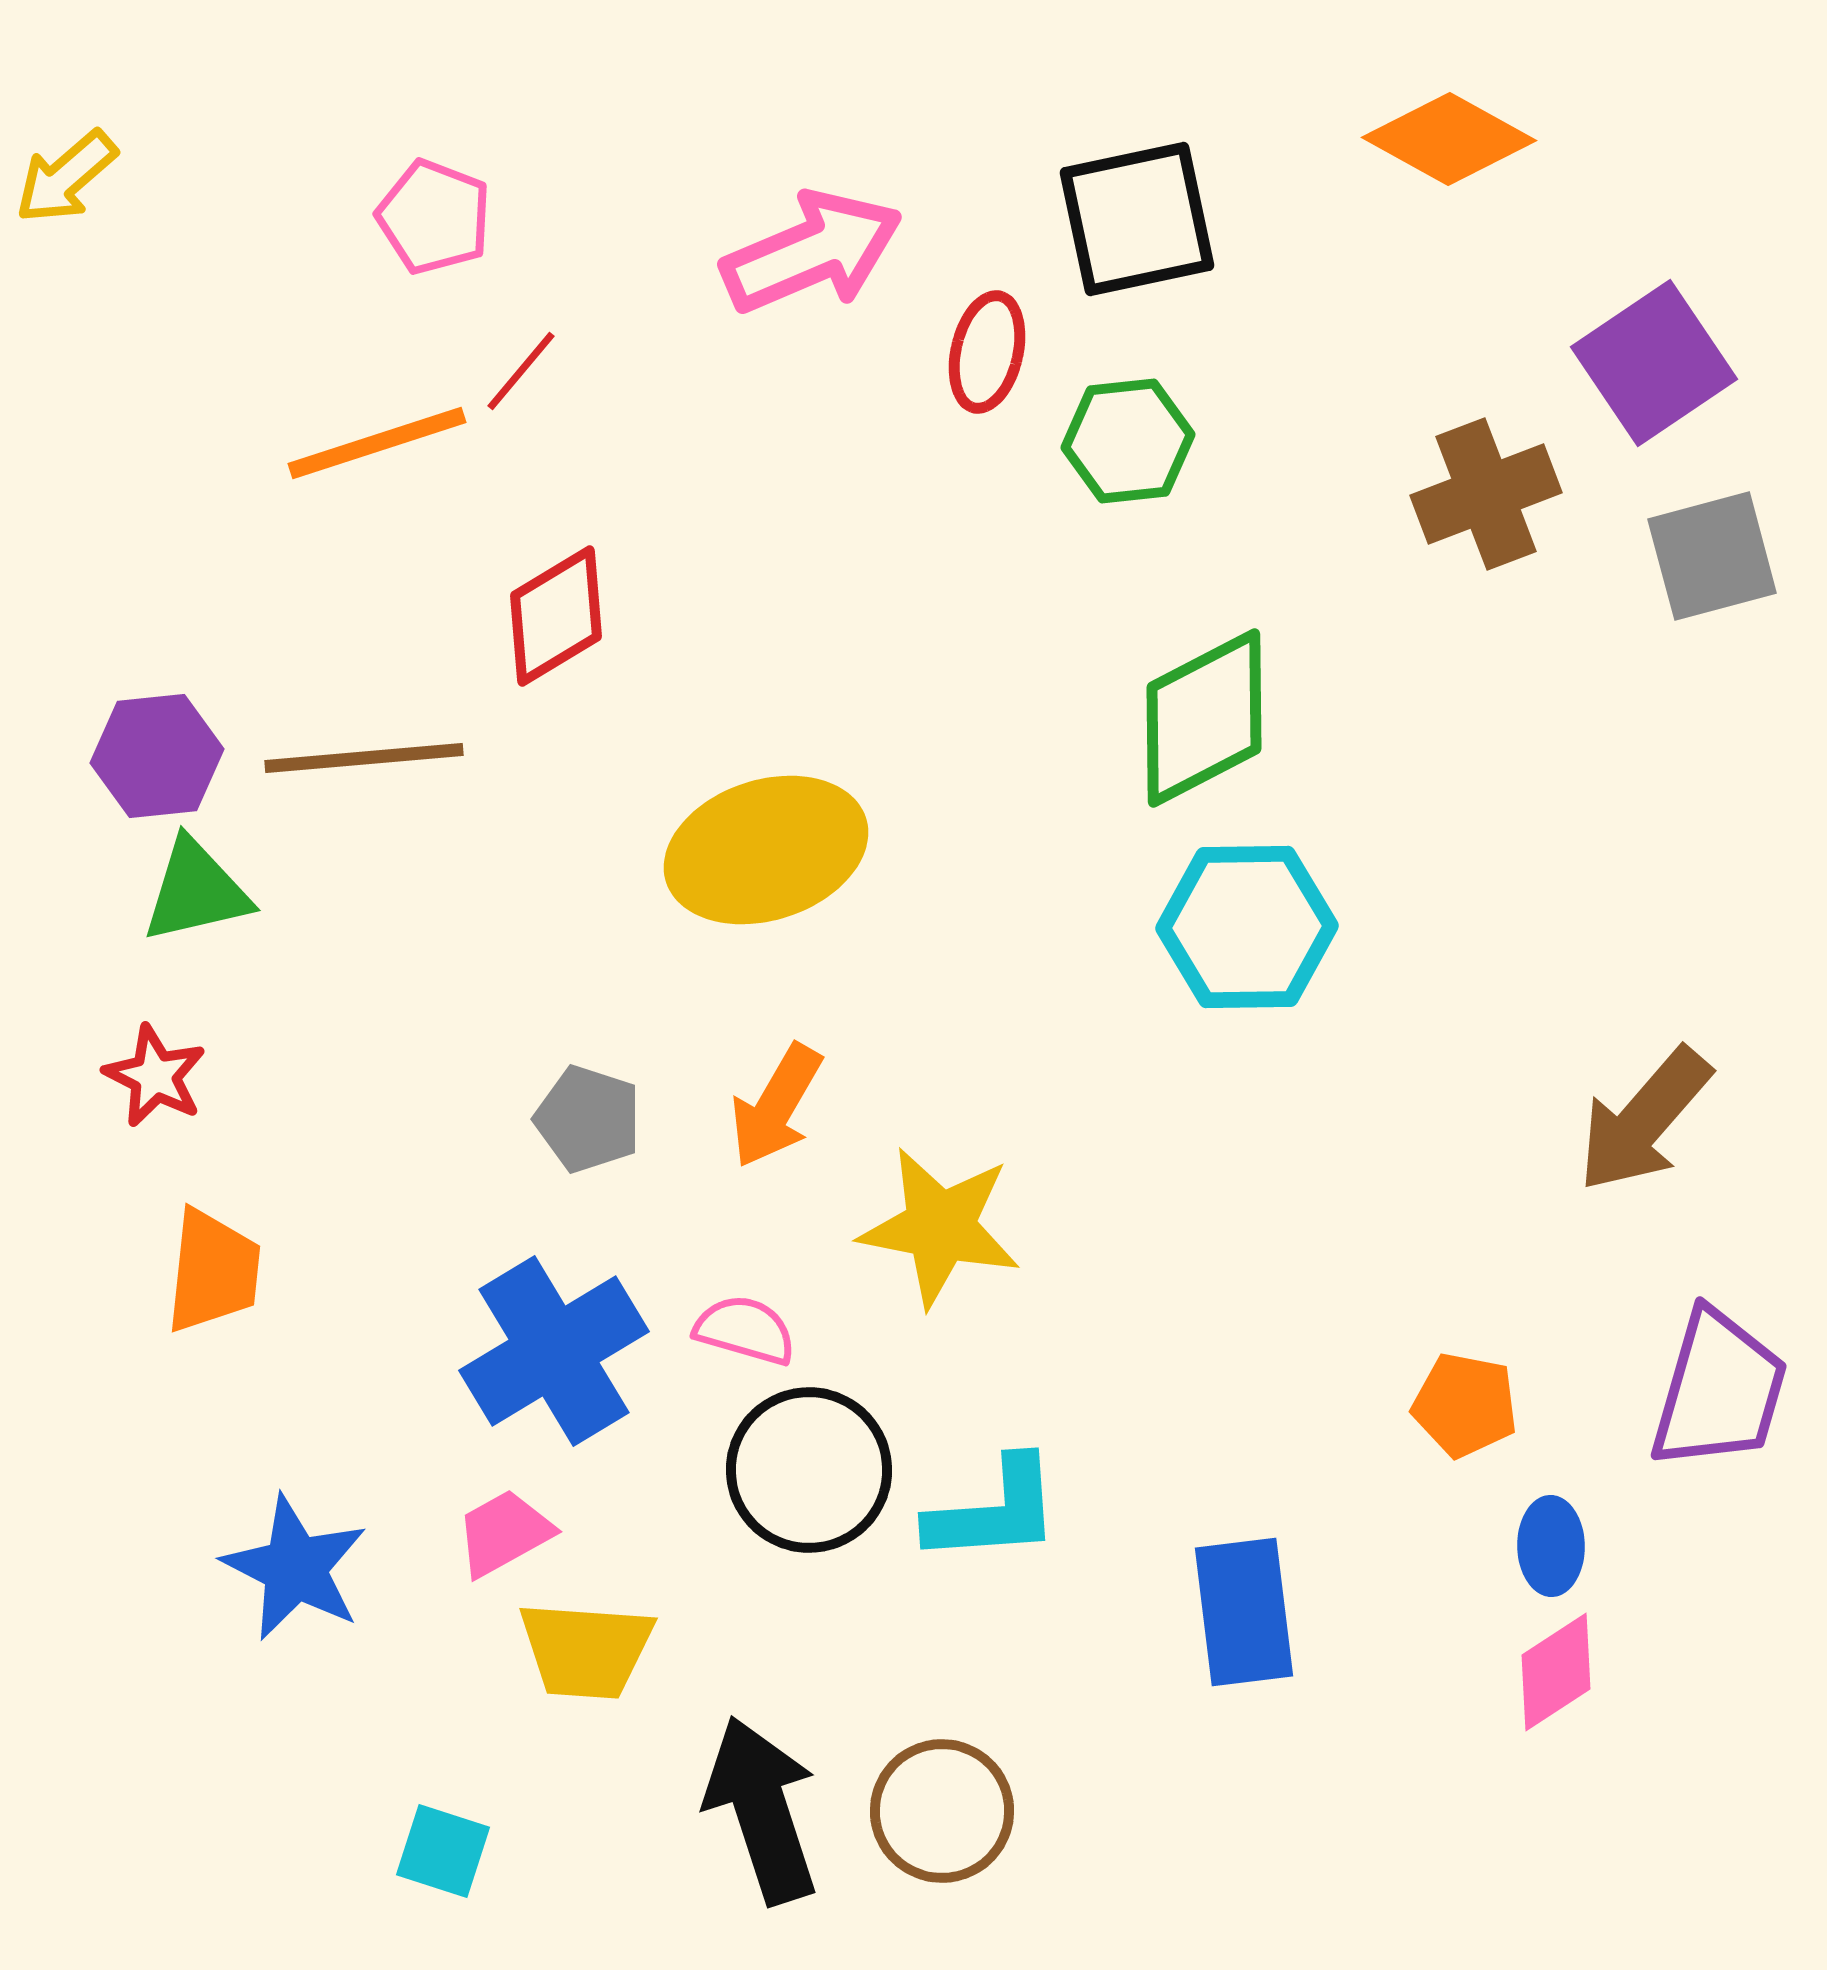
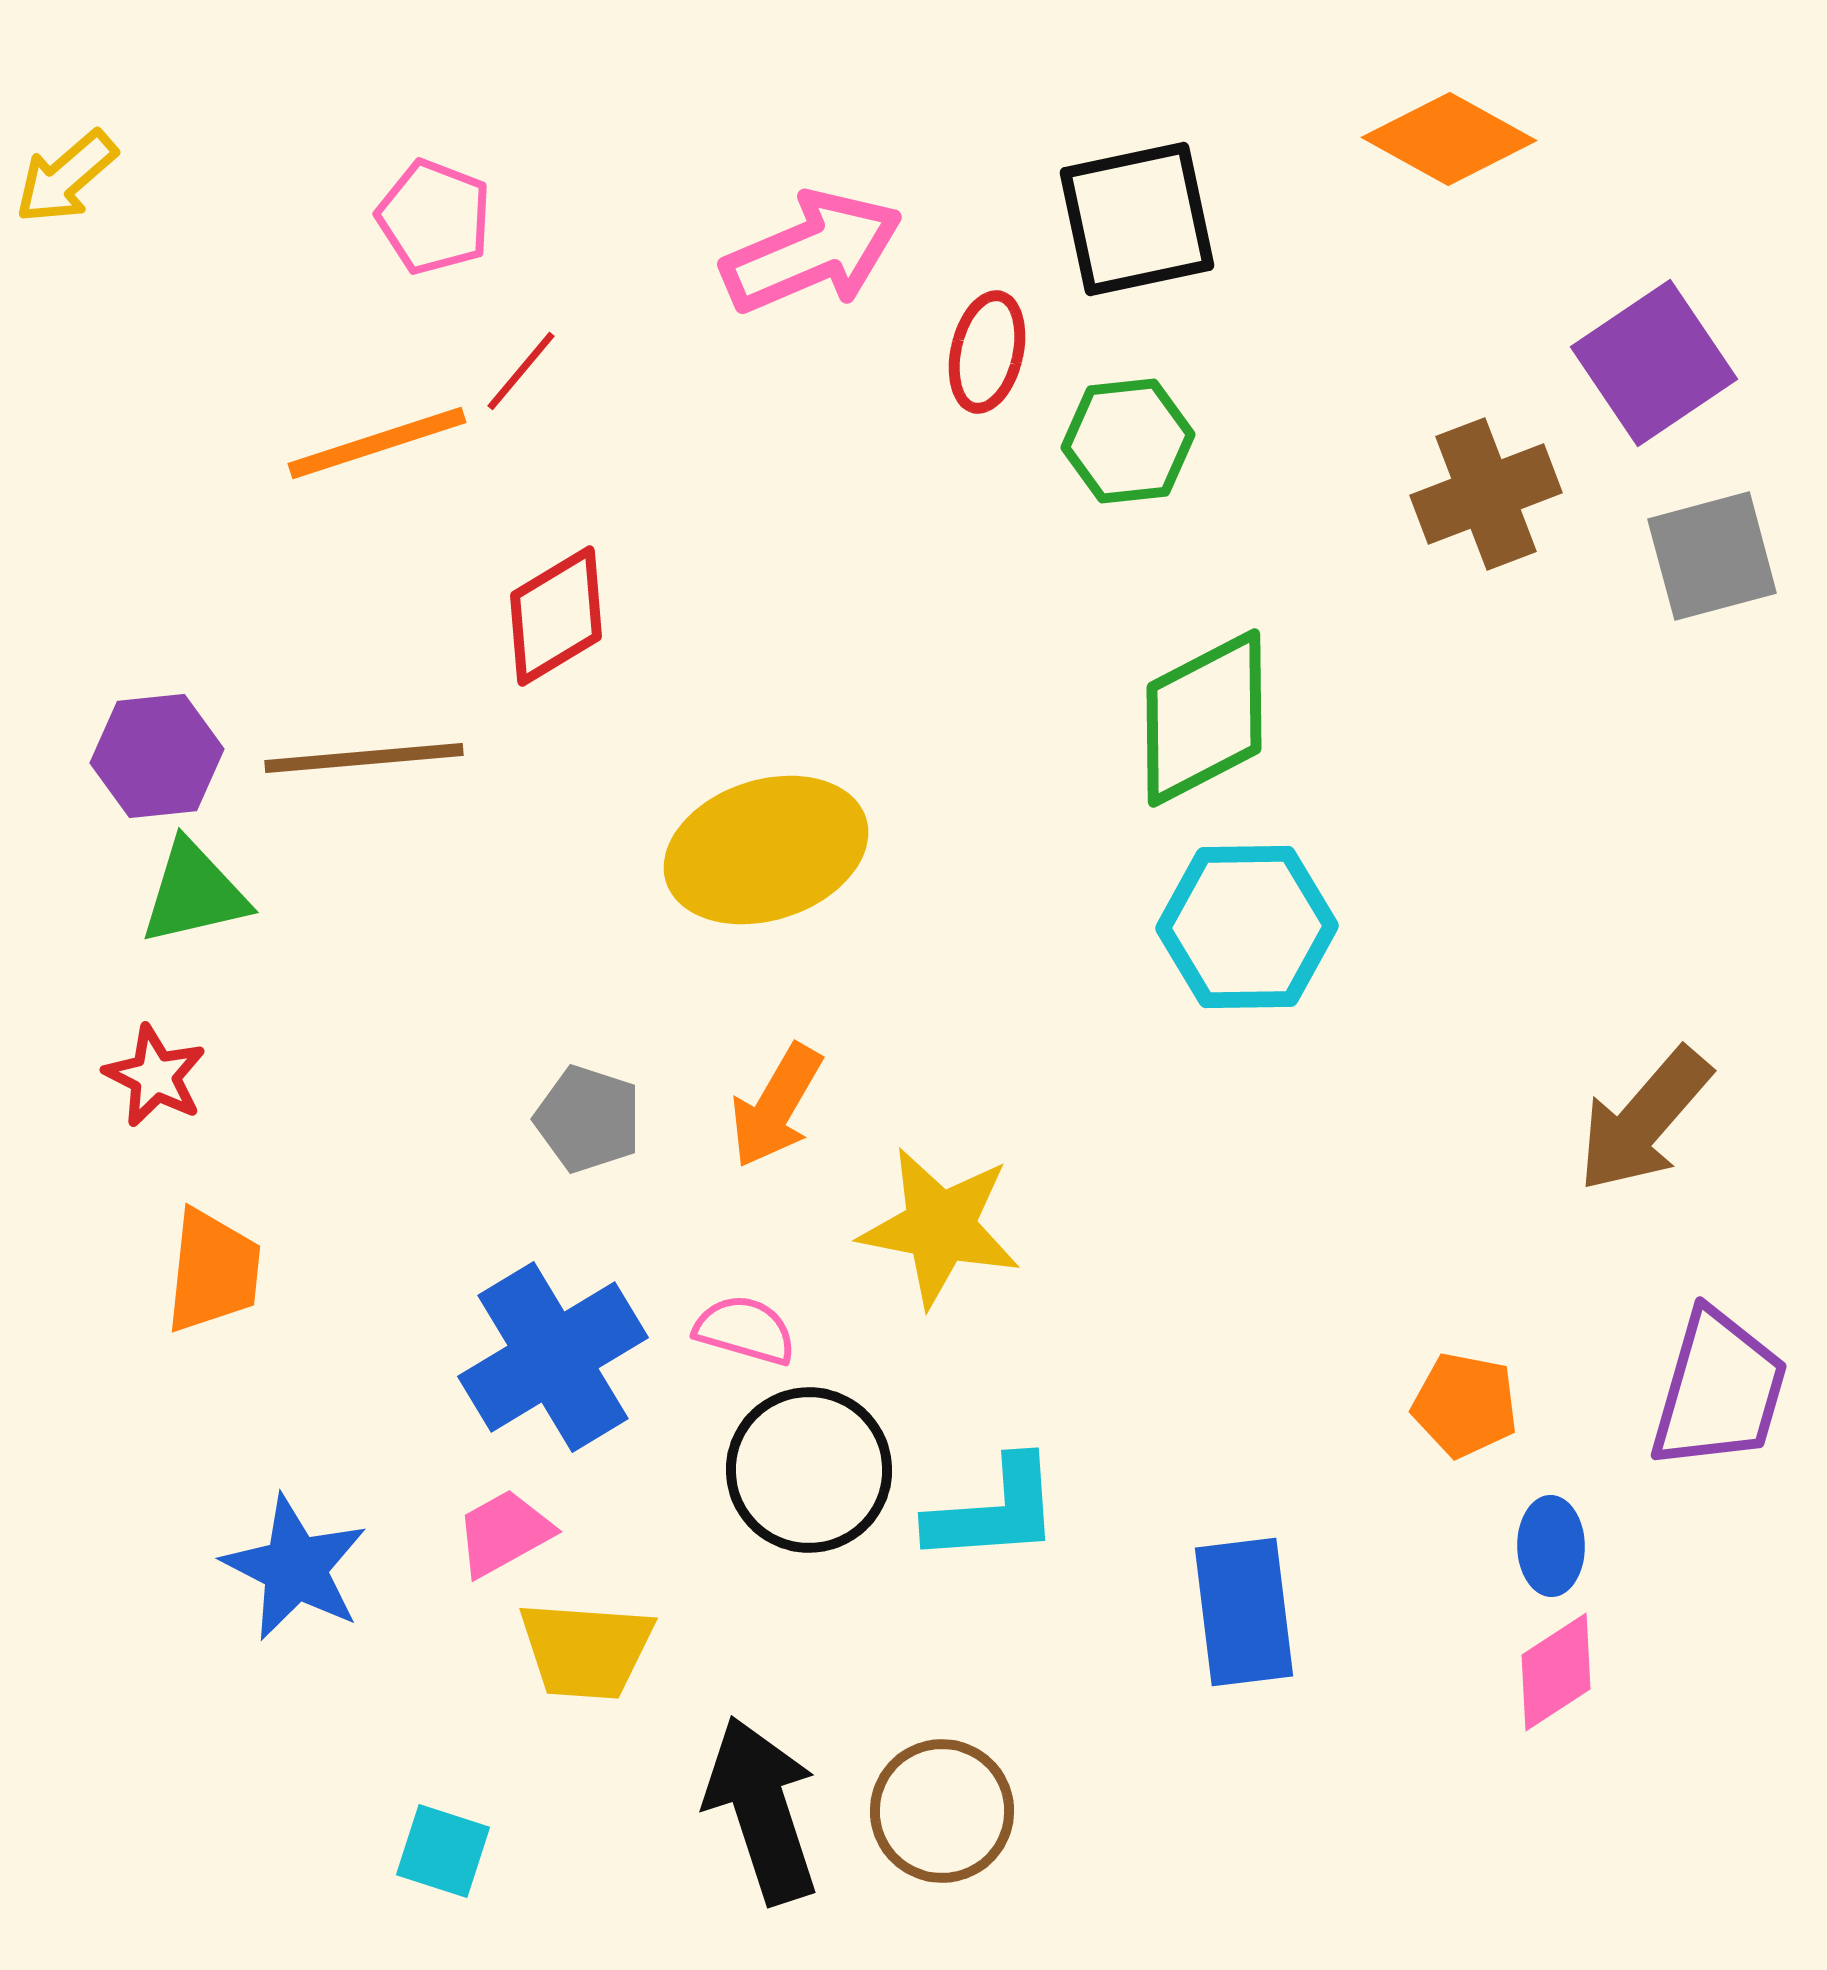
green triangle: moved 2 px left, 2 px down
blue cross: moved 1 px left, 6 px down
